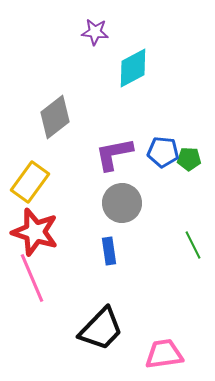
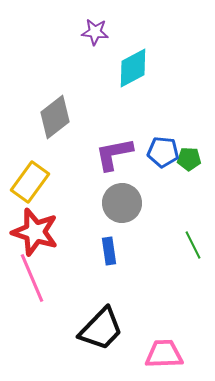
pink trapezoid: rotated 6 degrees clockwise
